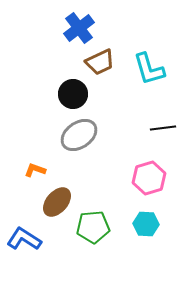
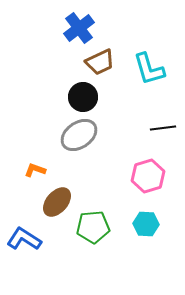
black circle: moved 10 px right, 3 px down
pink hexagon: moved 1 px left, 2 px up
